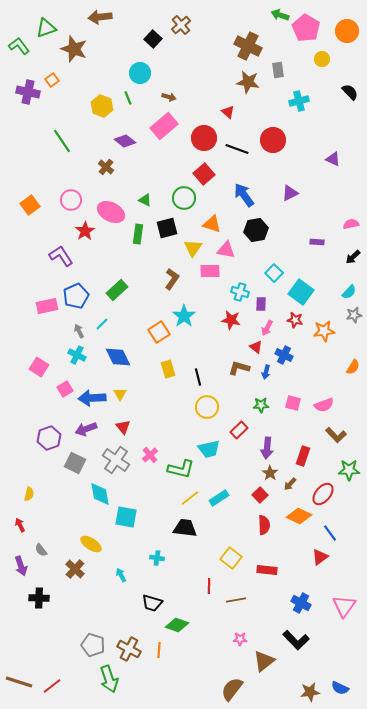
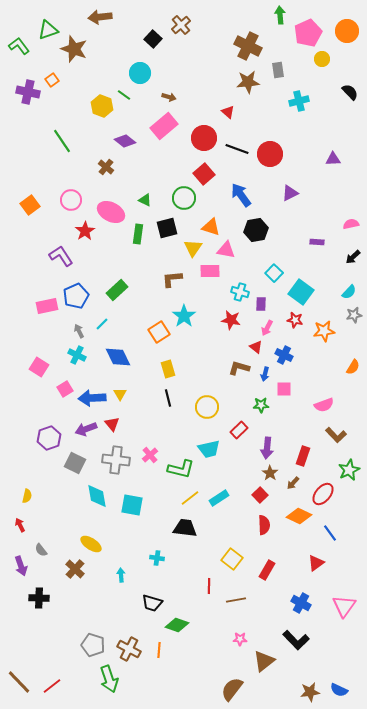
green arrow at (280, 15): rotated 66 degrees clockwise
green triangle at (46, 28): moved 2 px right, 2 px down
pink pentagon at (306, 28): moved 2 px right, 5 px down; rotated 16 degrees clockwise
brown star at (248, 82): rotated 15 degrees counterclockwise
green line at (128, 98): moved 4 px left, 3 px up; rotated 32 degrees counterclockwise
red circle at (273, 140): moved 3 px left, 14 px down
purple triangle at (333, 159): rotated 28 degrees counterclockwise
blue arrow at (244, 195): moved 3 px left
orange triangle at (212, 224): moved 1 px left, 3 px down
brown L-shape at (172, 279): rotated 130 degrees counterclockwise
blue arrow at (266, 372): moved 1 px left, 2 px down
black line at (198, 377): moved 30 px left, 21 px down
pink square at (293, 403): moved 9 px left, 14 px up; rotated 14 degrees counterclockwise
red triangle at (123, 427): moved 11 px left, 3 px up
gray cross at (116, 460): rotated 28 degrees counterclockwise
green star at (349, 470): rotated 25 degrees counterclockwise
brown arrow at (290, 484): moved 3 px right, 1 px up
yellow semicircle at (29, 494): moved 2 px left, 2 px down
cyan diamond at (100, 494): moved 3 px left, 2 px down
cyan square at (126, 517): moved 6 px right, 12 px up
red triangle at (320, 557): moved 4 px left, 6 px down
yellow square at (231, 558): moved 1 px right, 1 px down
red rectangle at (267, 570): rotated 66 degrees counterclockwise
cyan arrow at (121, 575): rotated 24 degrees clockwise
brown line at (19, 682): rotated 28 degrees clockwise
blue semicircle at (340, 688): moved 1 px left, 2 px down
